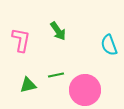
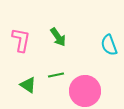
green arrow: moved 6 px down
green triangle: rotated 48 degrees clockwise
pink circle: moved 1 px down
